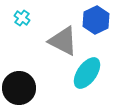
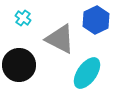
cyan cross: moved 1 px right
gray triangle: moved 3 px left, 2 px up
black circle: moved 23 px up
